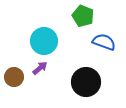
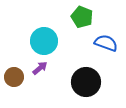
green pentagon: moved 1 px left, 1 px down
blue semicircle: moved 2 px right, 1 px down
